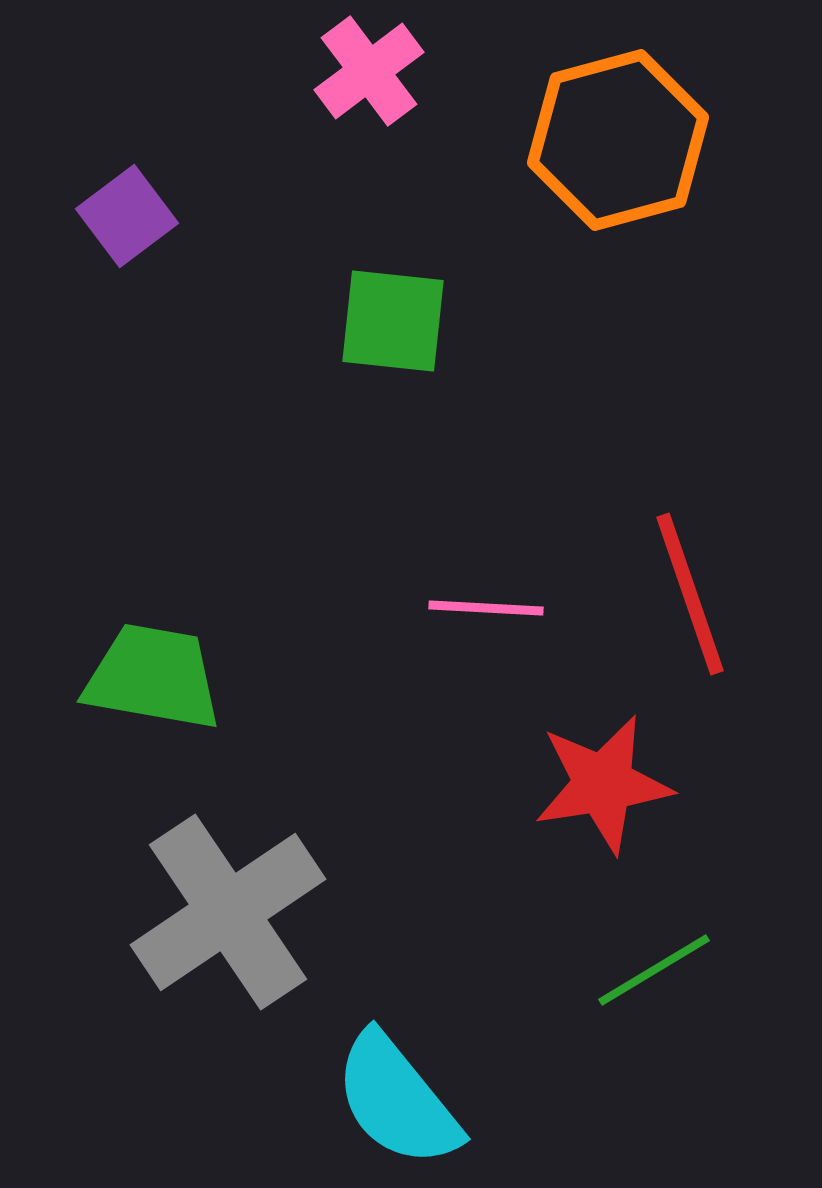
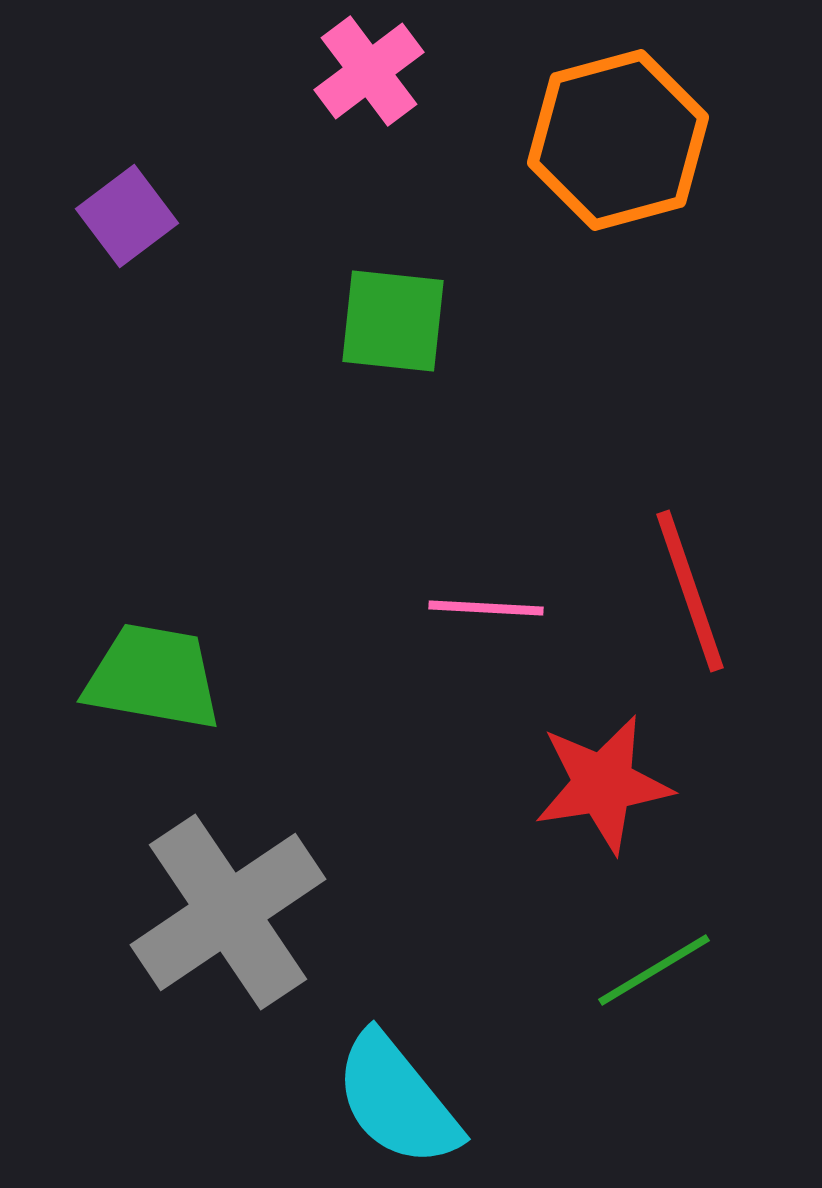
red line: moved 3 px up
